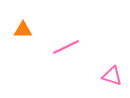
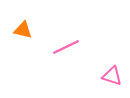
orange triangle: rotated 12 degrees clockwise
